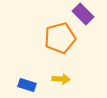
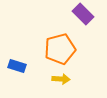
orange pentagon: moved 11 px down
blue rectangle: moved 10 px left, 19 px up
